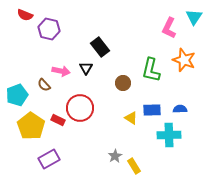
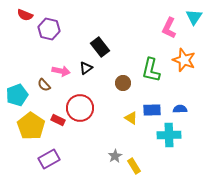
black triangle: rotated 24 degrees clockwise
